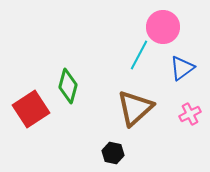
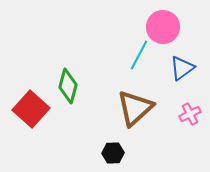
red square: rotated 15 degrees counterclockwise
black hexagon: rotated 15 degrees counterclockwise
